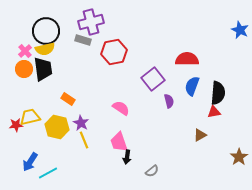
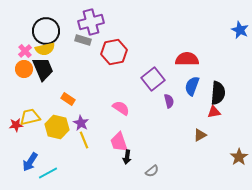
black trapezoid: rotated 15 degrees counterclockwise
